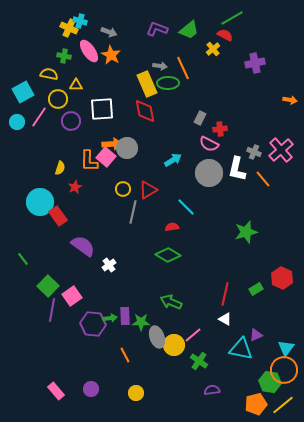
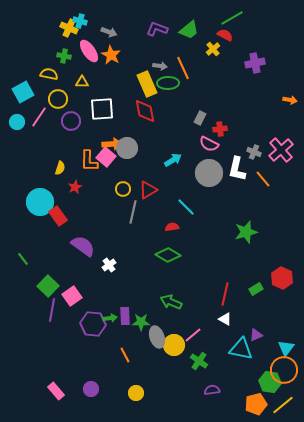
yellow triangle at (76, 85): moved 6 px right, 3 px up
